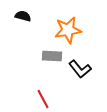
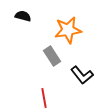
gray rectangle: rotated 54 degrees clockwise
black L-shape: moved 2 px right, 6 px down
red line: moved 1 px right, 1 px up; rotated 18 degrees clockwise
